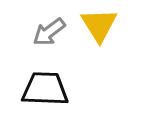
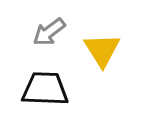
yellow triangle: moved 3 px right, 25 px down
